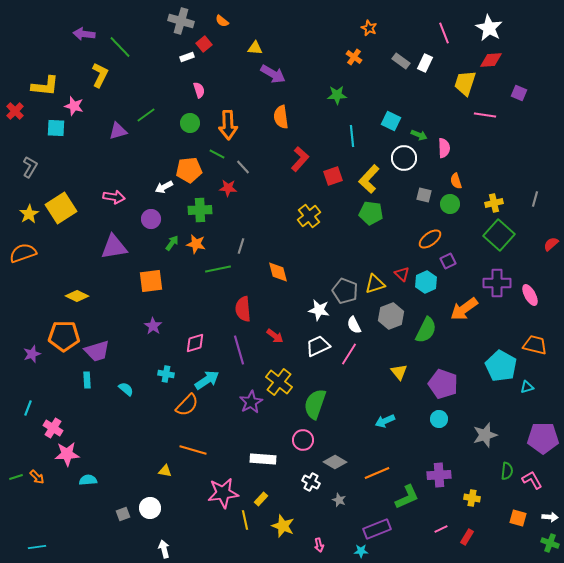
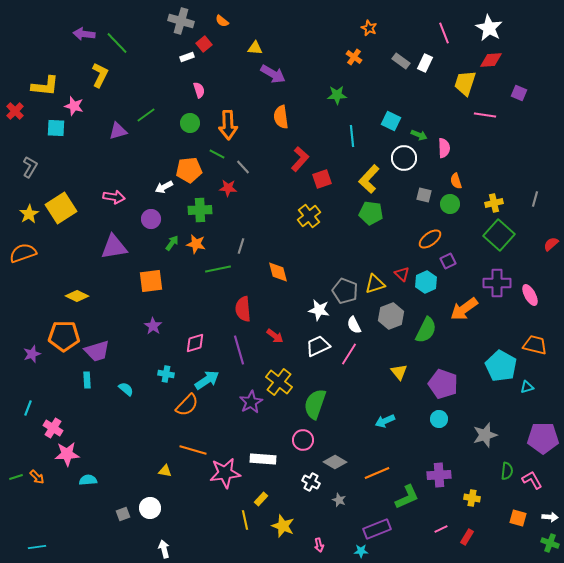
green line at (120, 47): moved 3 px left, 4 px up
red square at (333, 176): moved 11 px left, 3 px down
pink star at (223, 493): moved 2 px right, 20 px up
